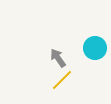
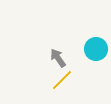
cyan circle: moved 1 px right, 1 px down
